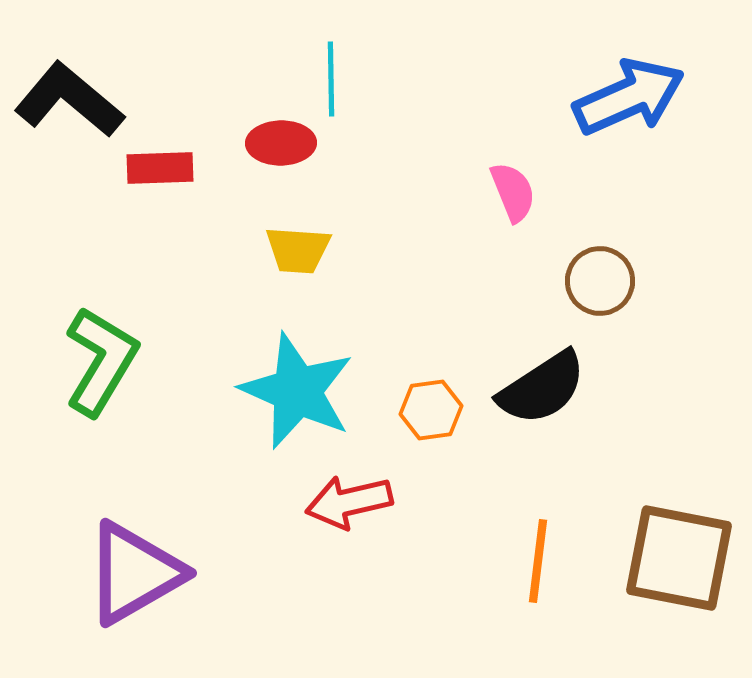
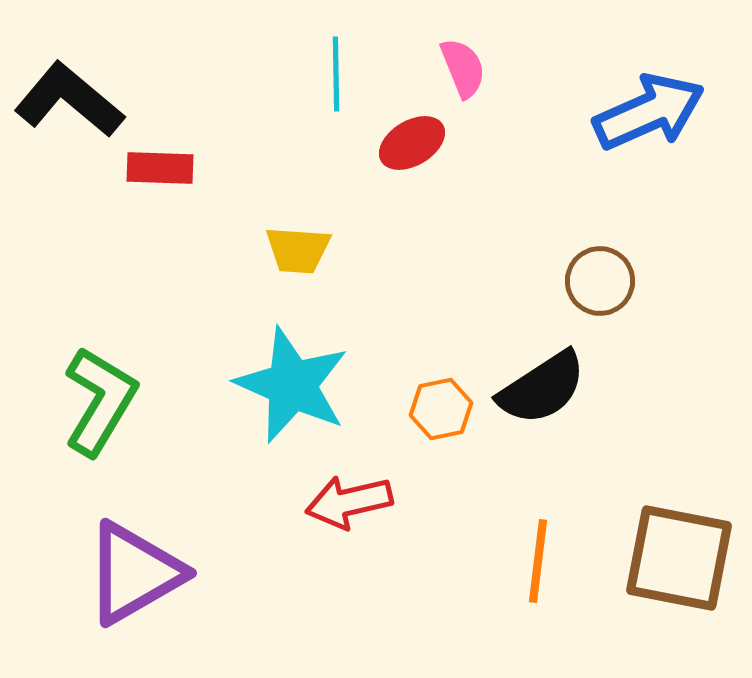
cyan line: moved 5 px right, 5 px up
blue arrow: moved 20 px right, 15 px down
red ellipse: moved 131 px right; rotated 30 degrees counterclockwise
red rectangle: rotated 4 degrees clockwise
pink semicircle: moved 50 px left, 124 px up
green L-shape: moved 1 px left, 40 px down
cyan star: moved 5 px left, 6 px up
orange hexagon: moved 10 px right, 1 px up; rotated 4 degrees counterclockwise
